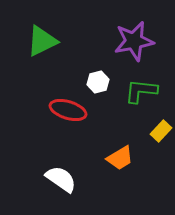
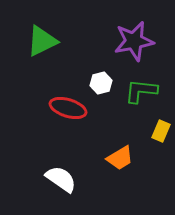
white hexagon: moved 3 px right, 1 px down
red ellipse: moved 2 px up
yellow rectangle: rotated 20 degrees counterclockwise
